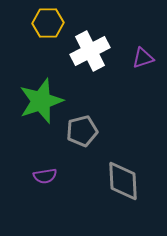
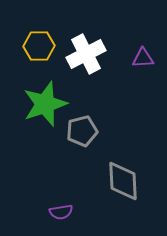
yellow hexagon: moved 9 px left, 23 px down
white cross: moved 4 px left, 3 px down
purple triangle: rotated 15 degrees clockwise
green star: moved 4 px right, 3 px down
purple semicircle: moved 16 px right, 36 px down
